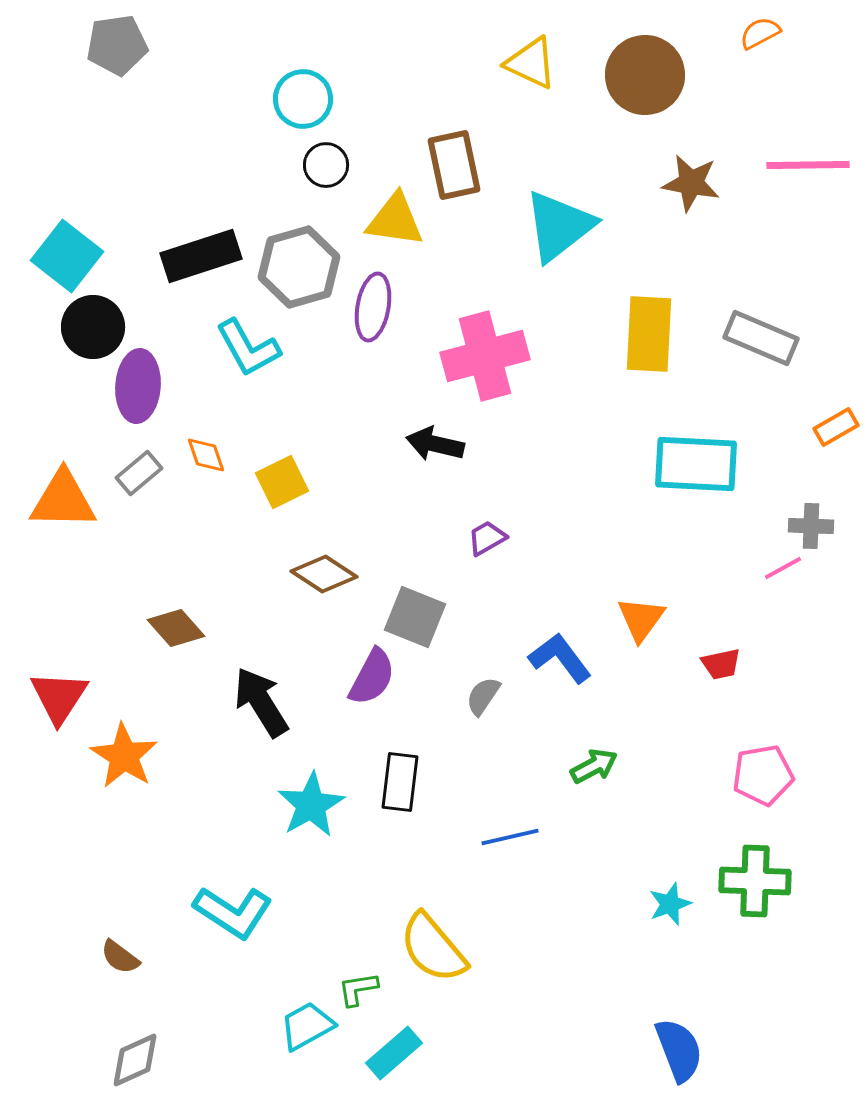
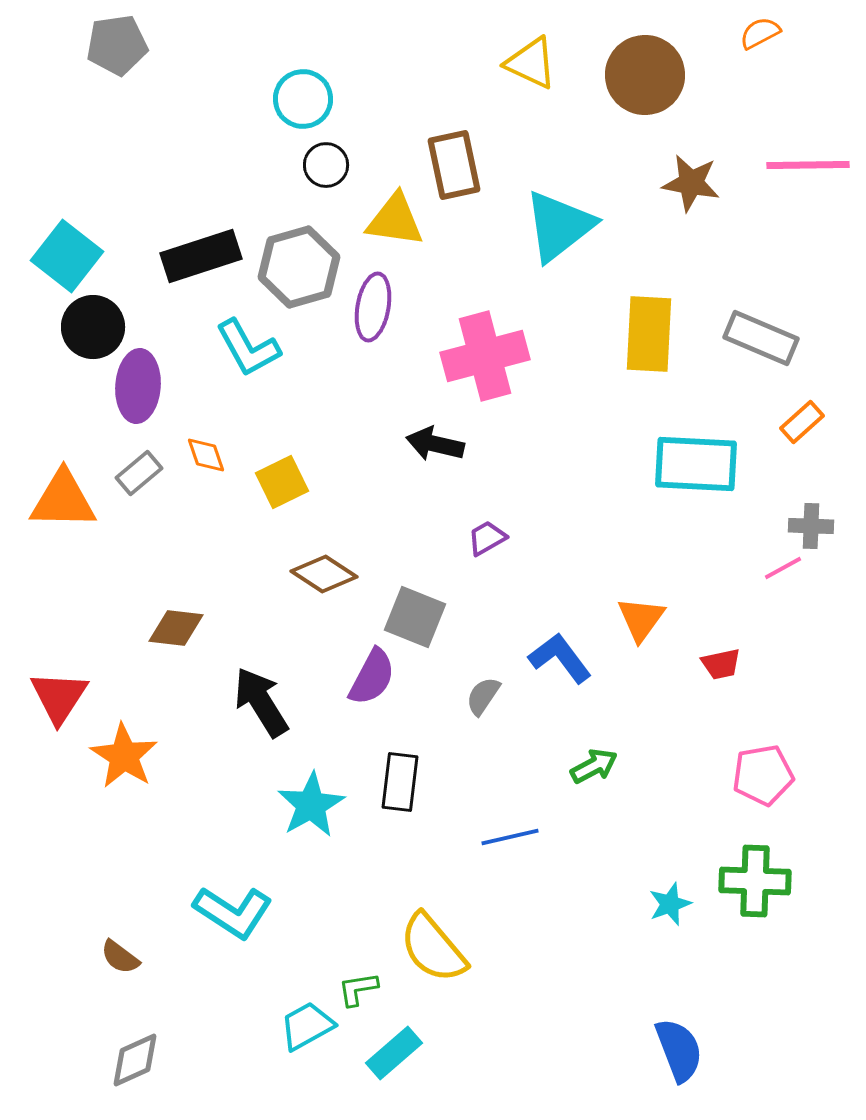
orange rectangle at (836, 427): moved 34 px left, 5 px up; rotated 12 degrees counterclockwise
brown diamond at (176, 628): rotated 42 degrees counterclockwise
